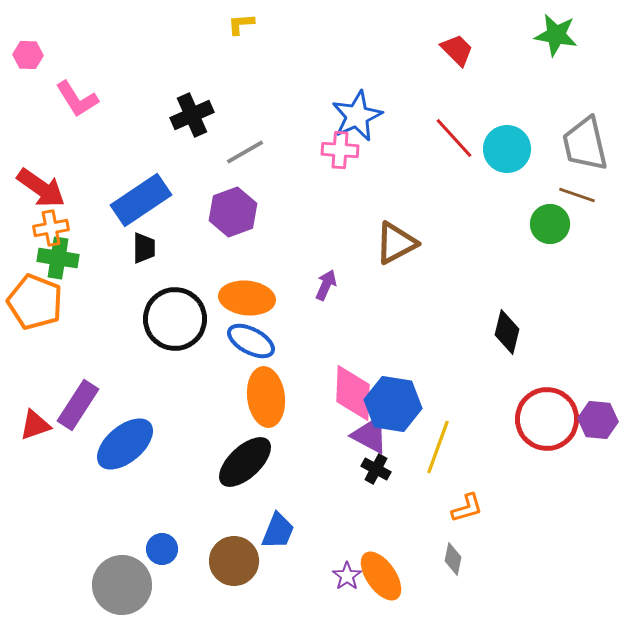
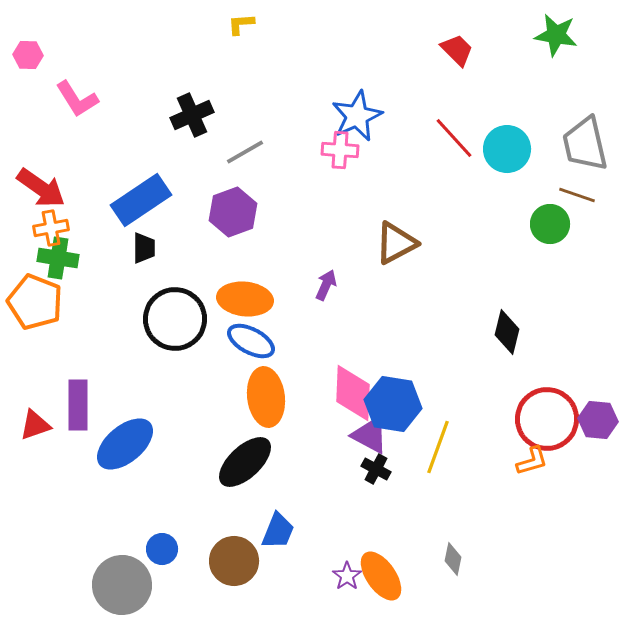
orange ellipse at (247, 298): moved 2 px left, 1 px down
purple rectangle at (78, 405): rotated 33 degrees counterclockwise
orange L-shape at (467, 508): moved 65 px right, 47 px up
